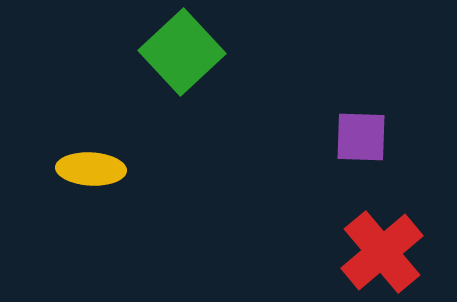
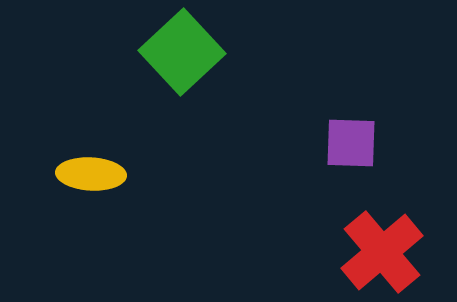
purple square: moved 10 px left, 6 px down
yellow ellipse: moved 5 px down
